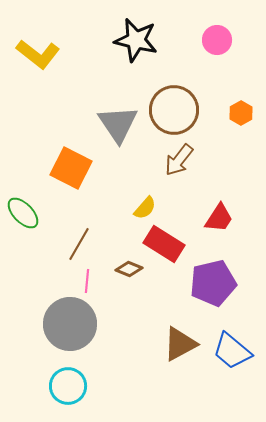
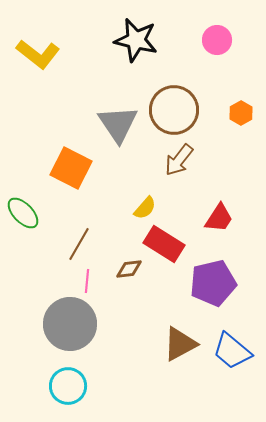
brown diamond: rotated 28 degrees counterclockwise
